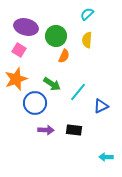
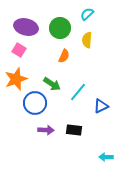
green circle: moved 4 px right, 8 px up
